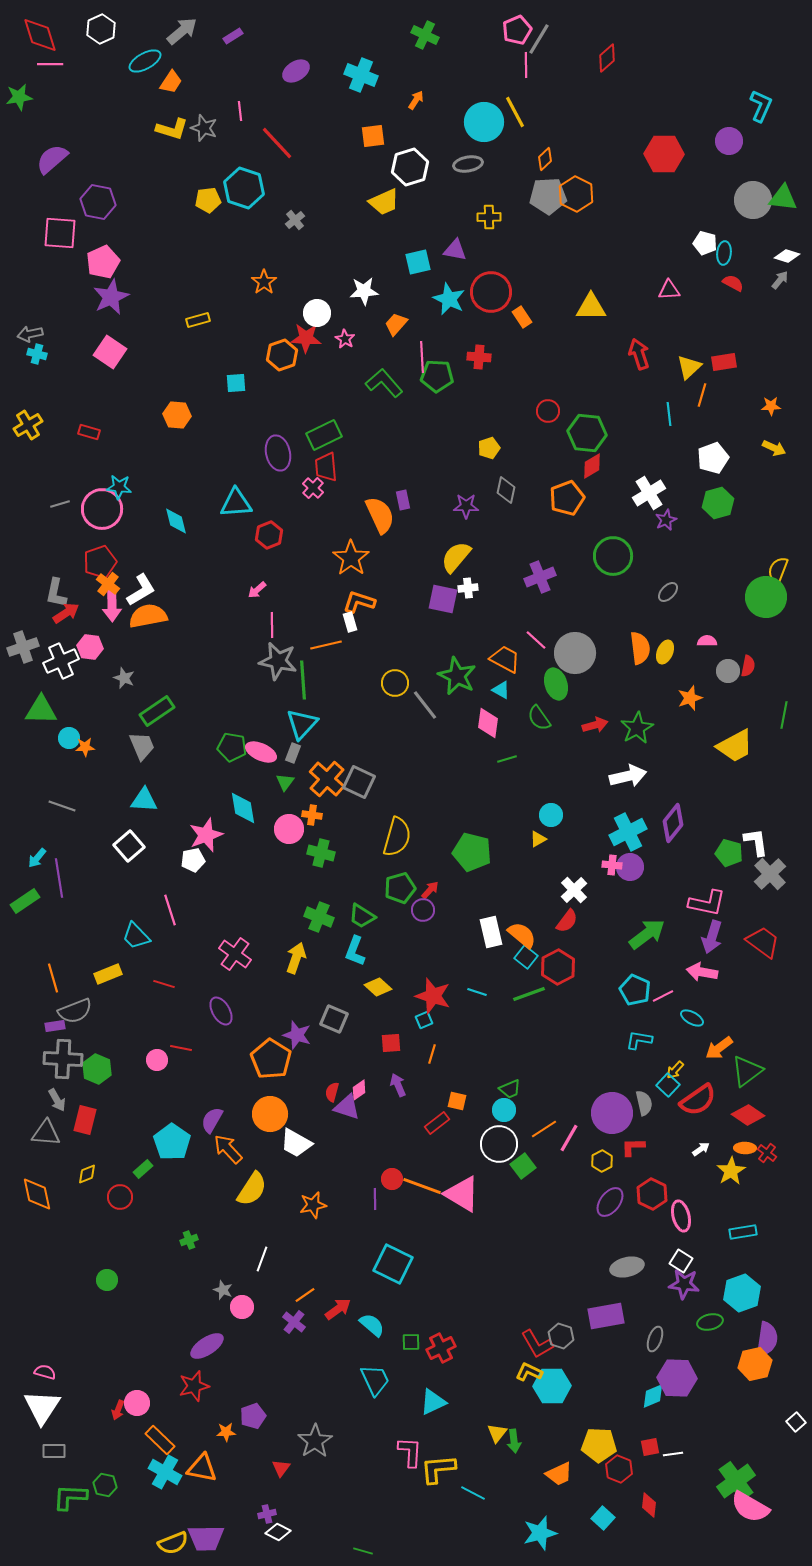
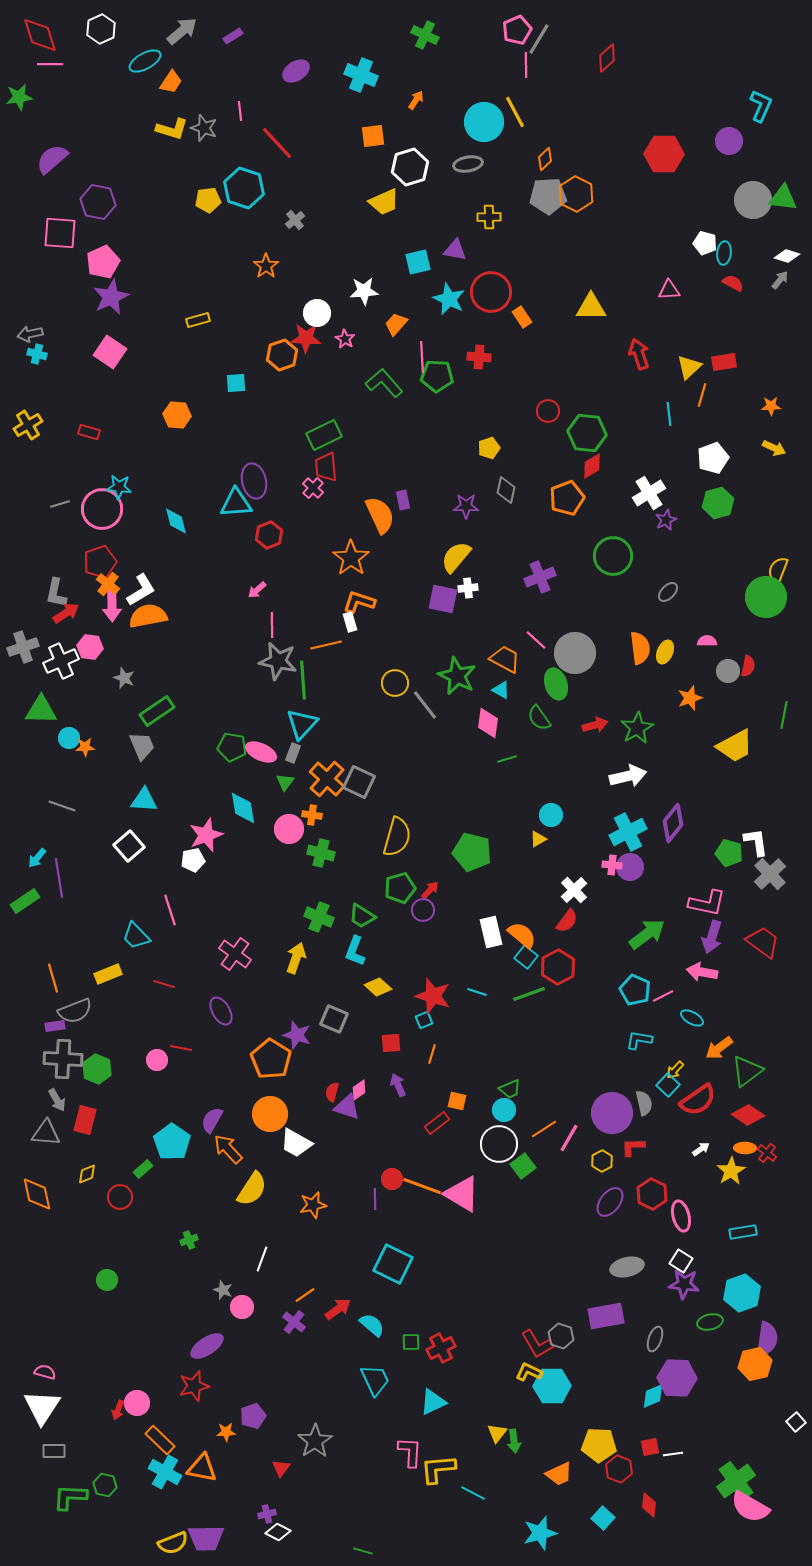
orange star at (264, 282): moved 2 px right, 16 px up
purple ellipse at (278, 453): moved 24 px left, 28 px down
